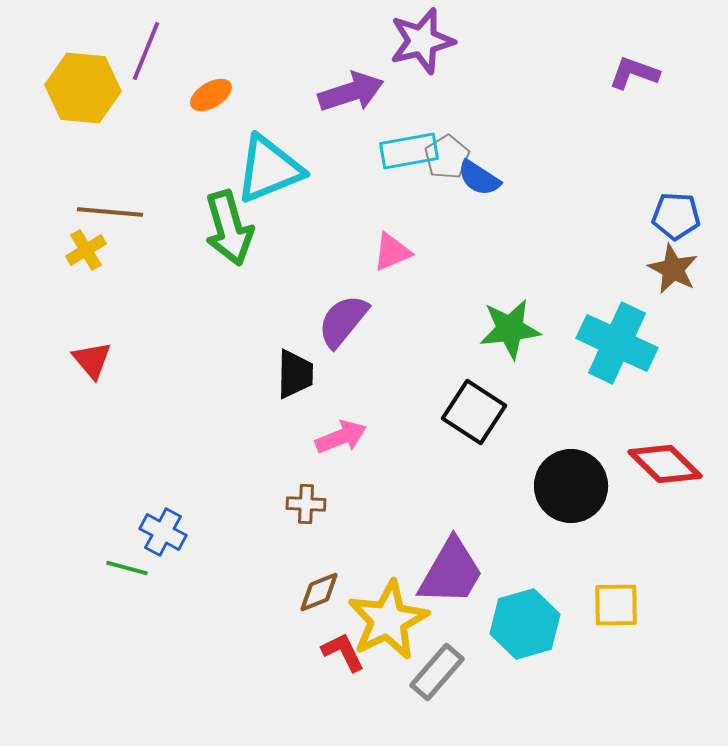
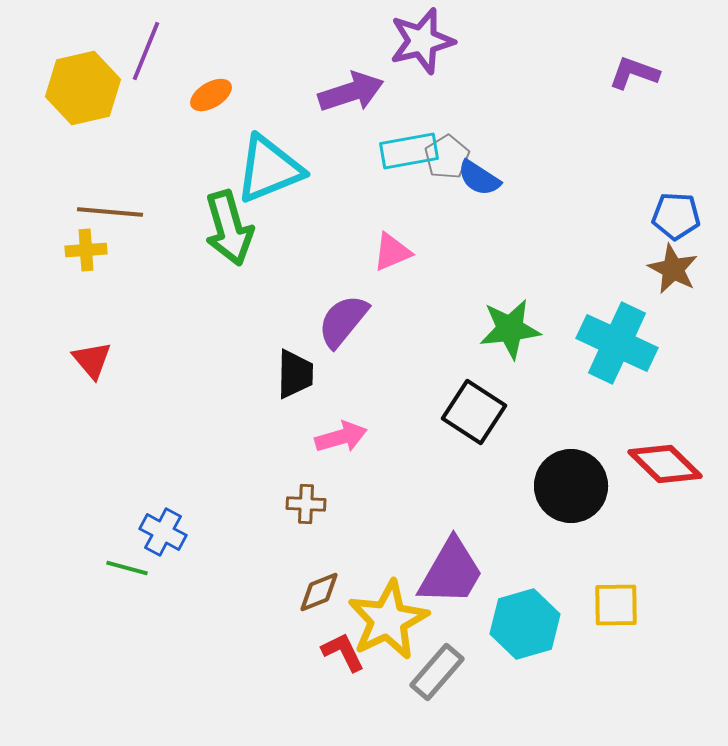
yellow hexagon: rotated 18 degrees counterclockwise
yellow cross: rotated 27 degrees clockwise
pink arrow: rotated 6 degrees clockwise
